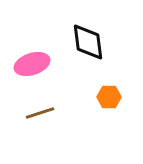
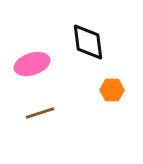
orange hexagon: moved 3 px right, 7 px up
